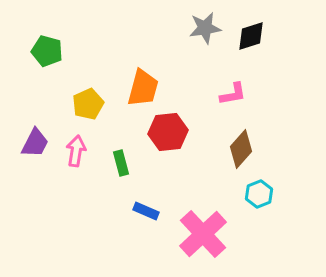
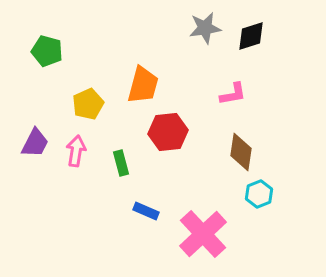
orange trapezoid: moved 3 px up
brown diamond: moved 3 px down; rotated 33 degrees counterclockwise
